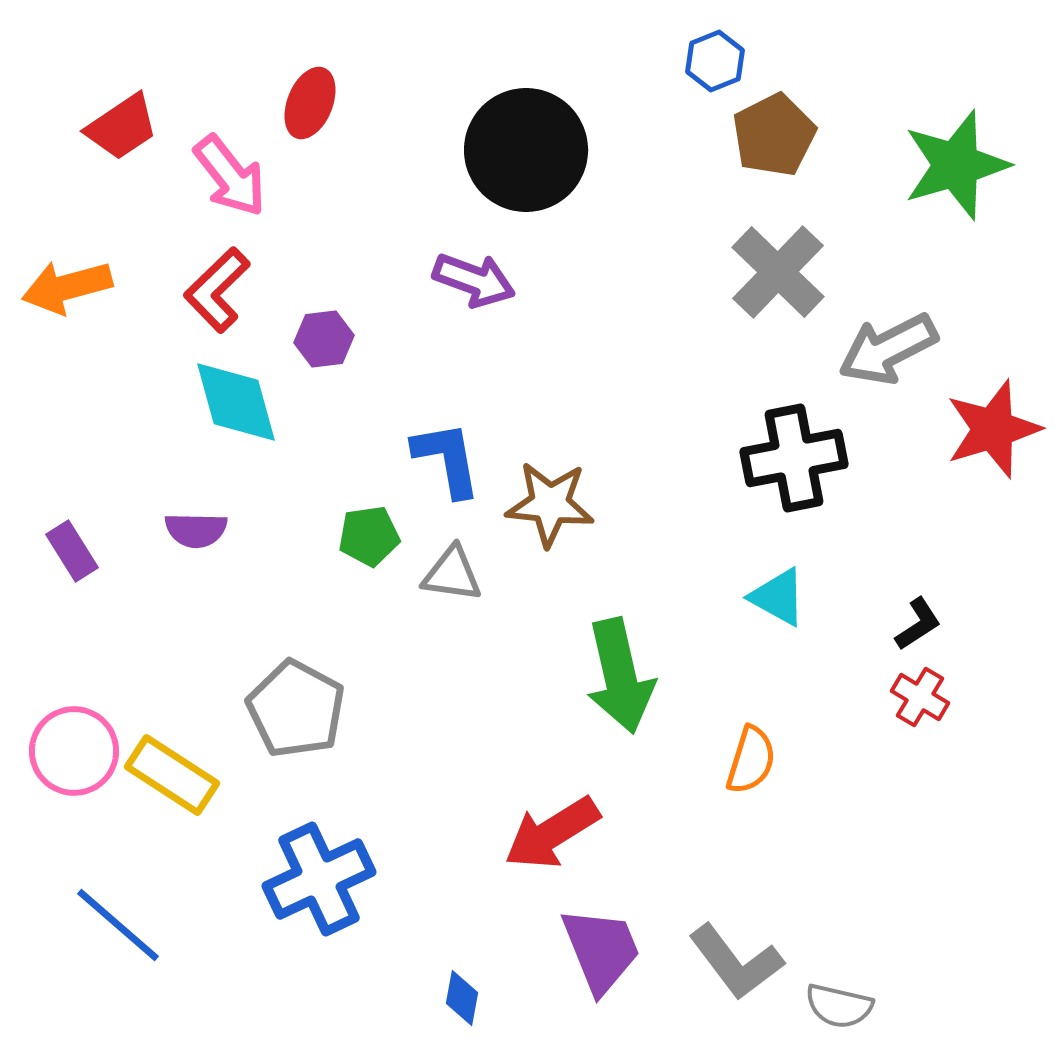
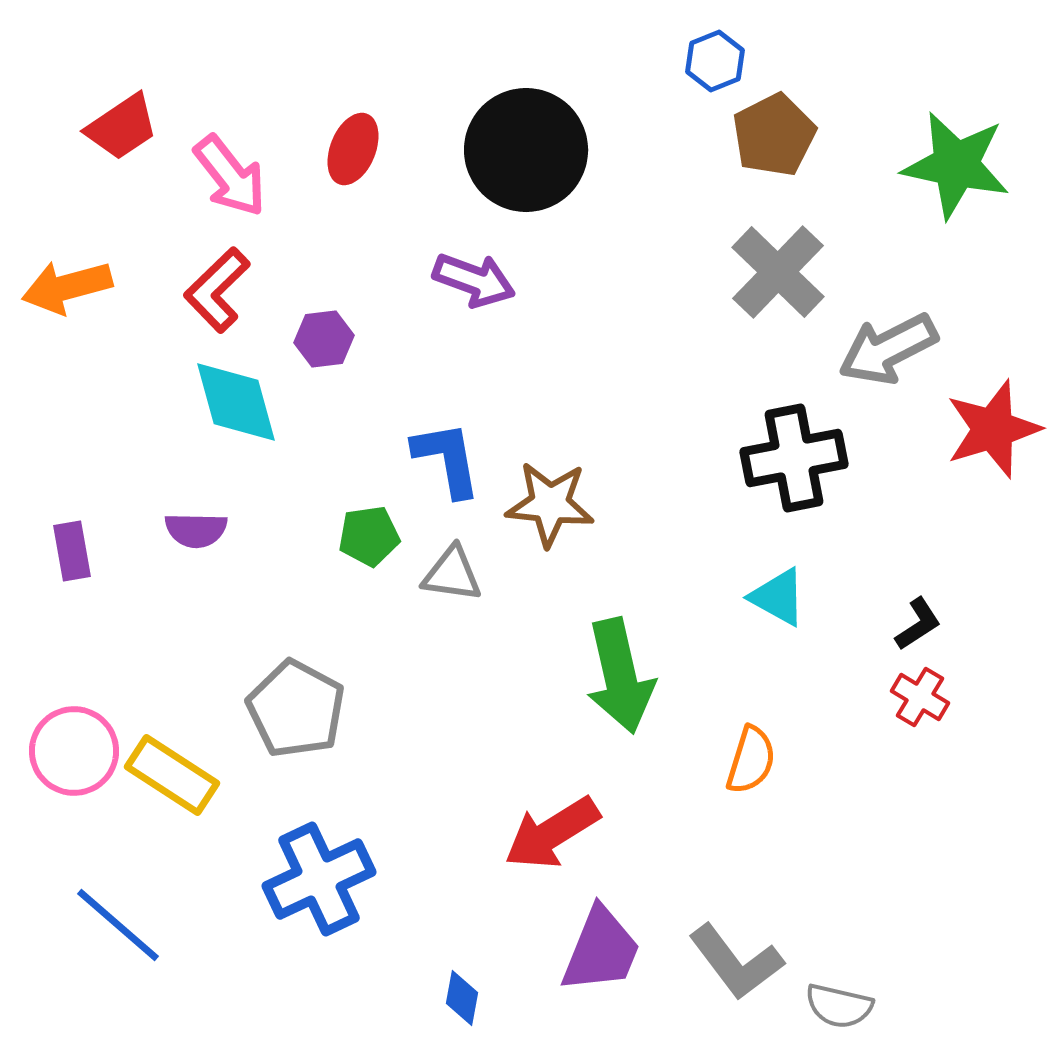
red ellipse: moved 43 px right, 46 px down
green star: rotated 28 degrees clockwise
purple rectangle: rotated 22 degrees clockwise
purple trapezoid: rotated 44 degrees clockwise
